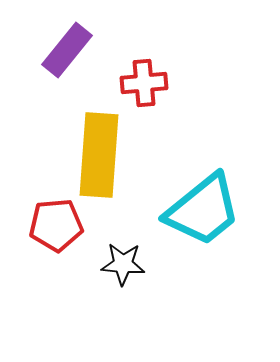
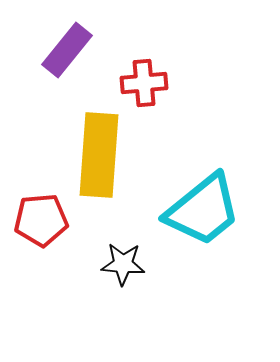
red pentagon: moved 15 px left, 5 px up
